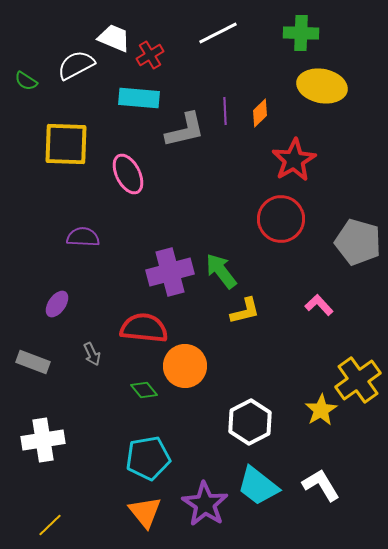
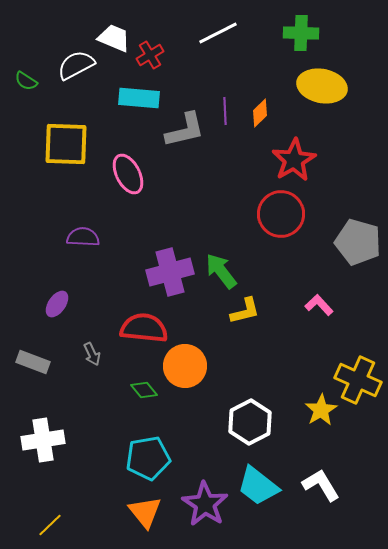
red circle: moved 5 px up
yellow cross: rotated 30 degrees counterclockwise
